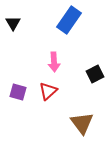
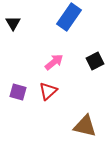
blue rectangle: moved 3 px up
pink arrow: rotated 126 degrees counterclockwise
black square: moved 13 px up
brown triangle: moved 3 px right, 3 px down; rotated 40 degrees counterclockwise
